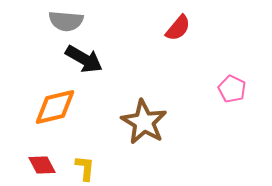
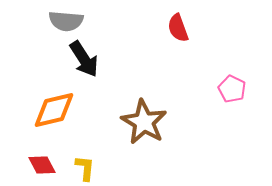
red semicircle: rotated 120 degrees clockwise
black arrow: rotated 27 degrees clockwise
orange diamond: moved 1 px left, 3 px down
